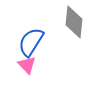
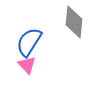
blue semicircle: moved 2 px left
